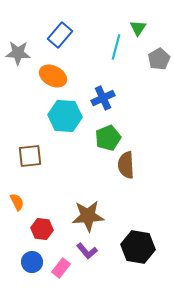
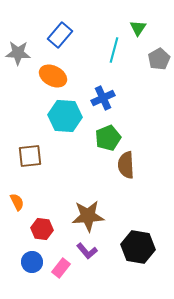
cyan line: moved 2 px left, 3 px down
